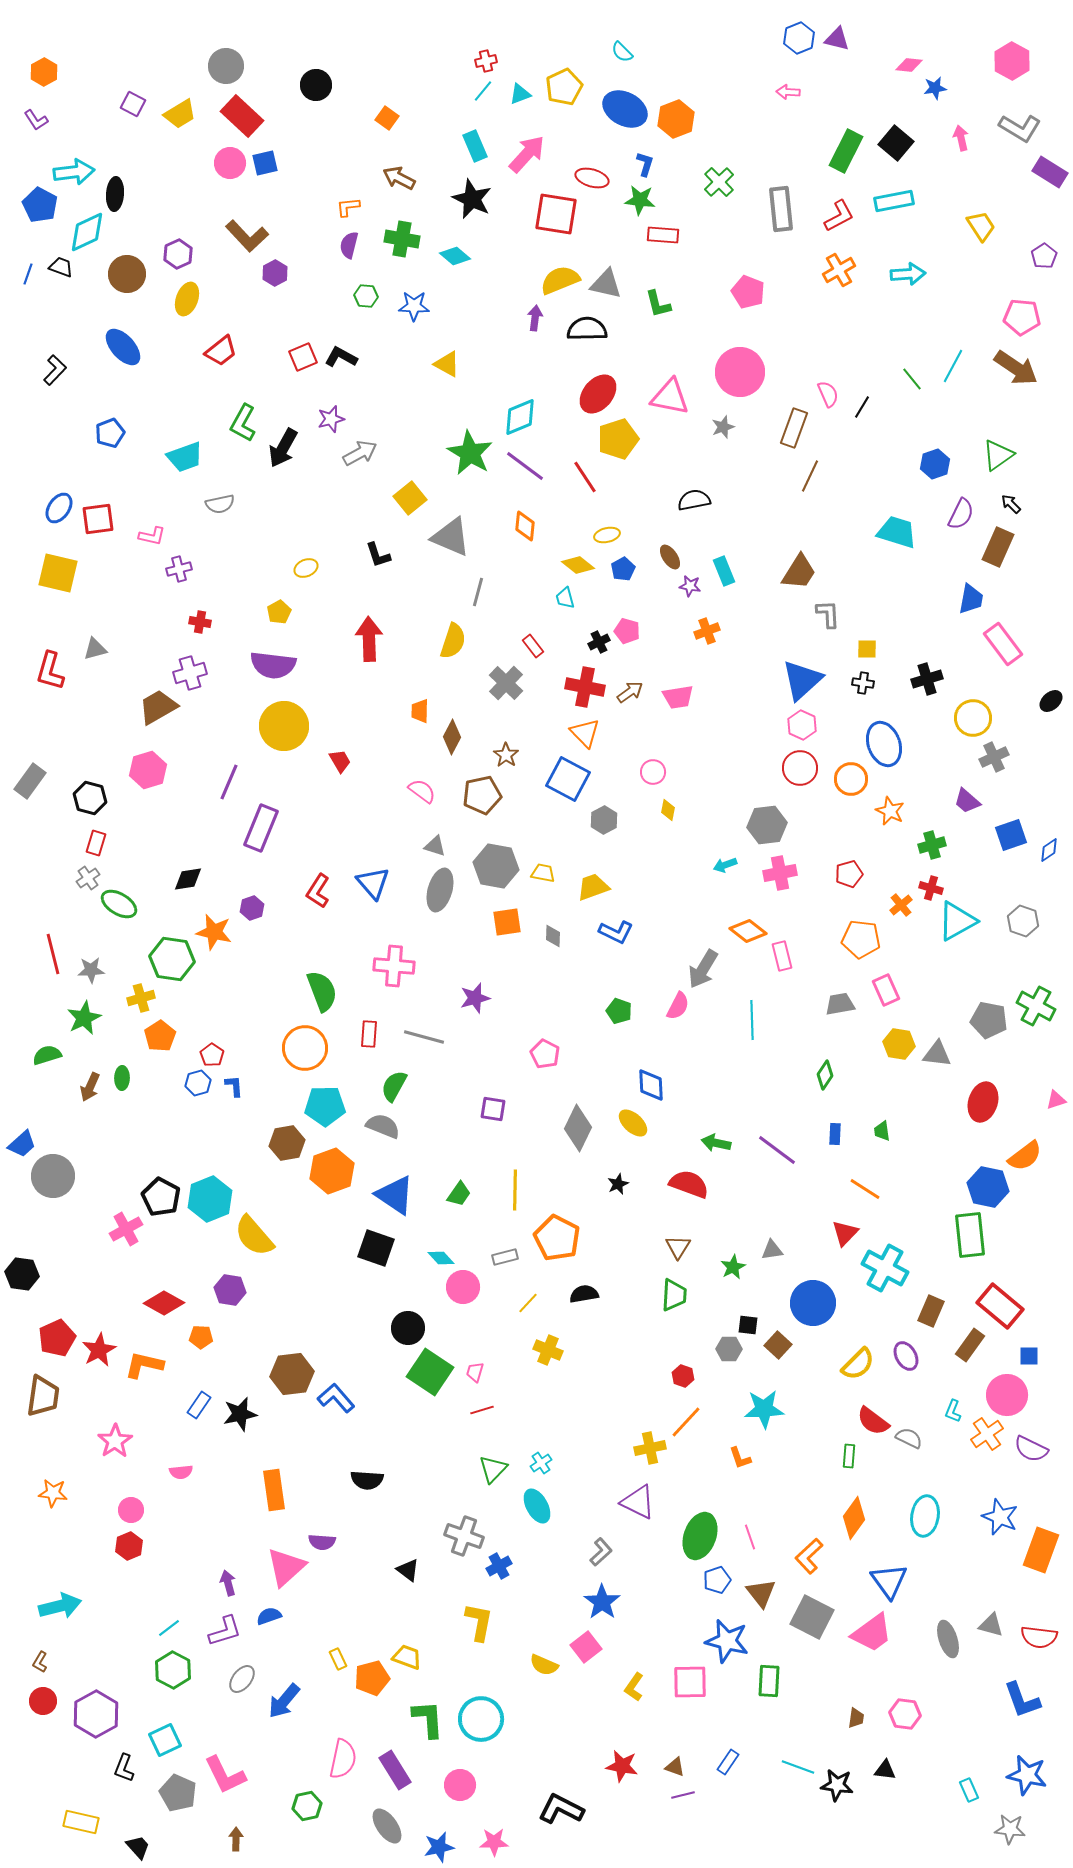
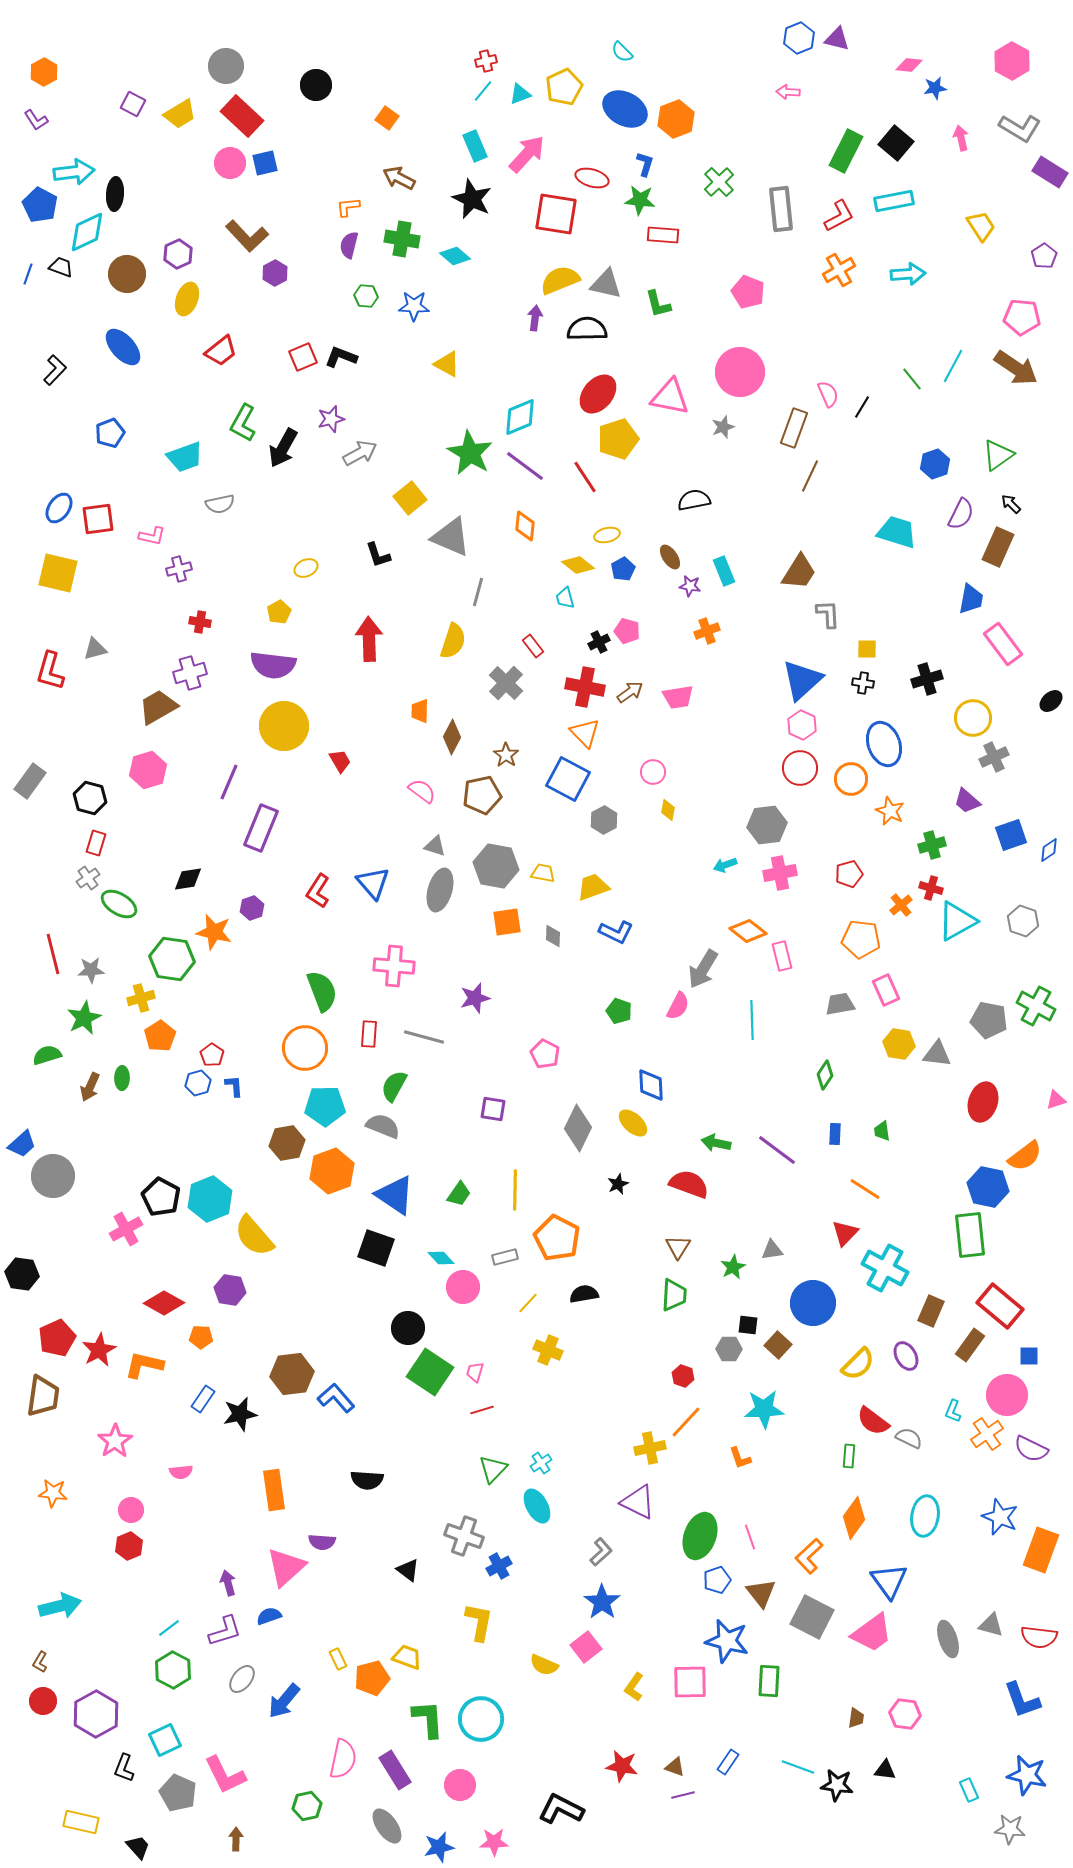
black L-shape at (341, 357): rotated 8 degrees counterclockwise
blue rectangle at (199, 1405): moved 4 px right, 6 px up
